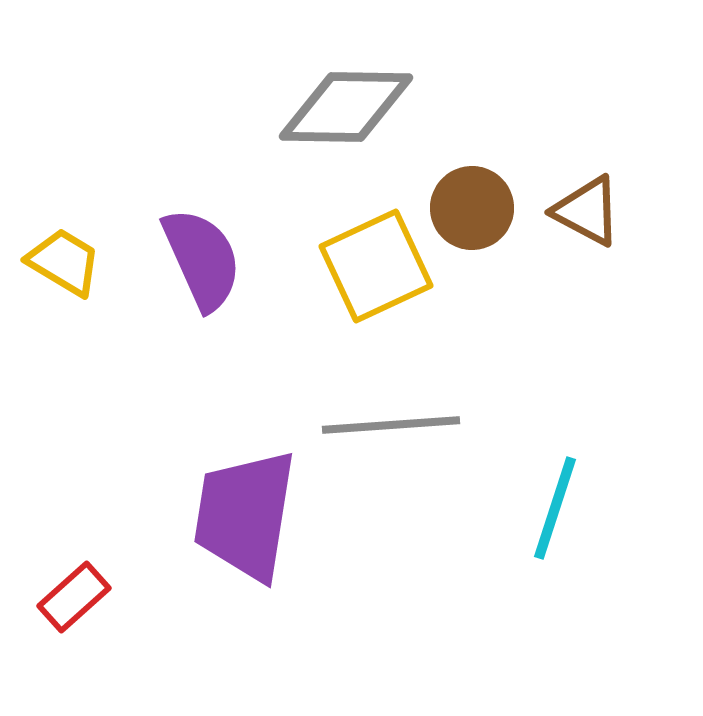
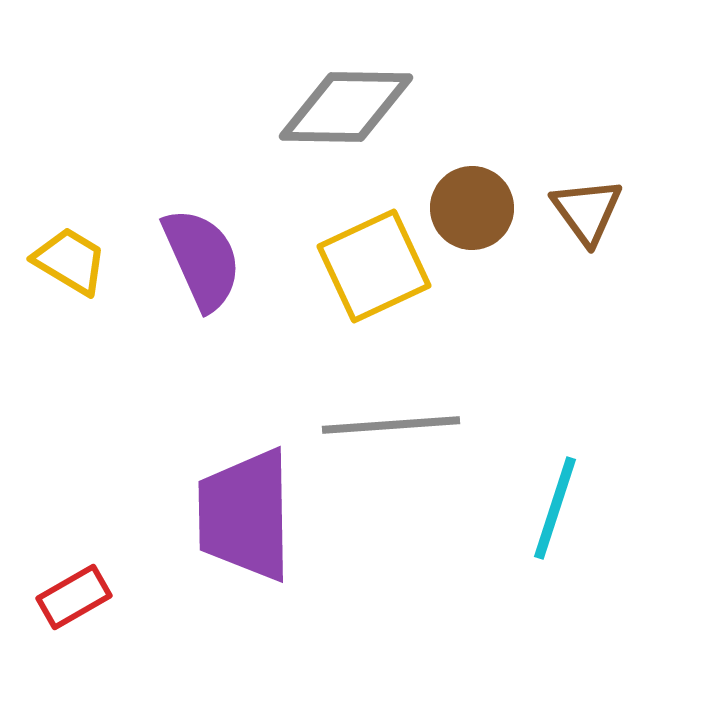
brown triangle: rotated 26 degrees clockwise
yellow trapezoid: moved 6 px right, 1 px up
yellow square: moved 2 px left
purple trapezoid: rotated 10 degrees counterclockwise
red rectangle: rotated 12 degrees clockwise
